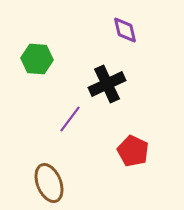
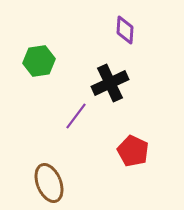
purple diamond: rotated 16 degrees clockwise
green hexagon: moved 2 px right, 2 px down; rotated 12 degrees counterclockwise
black cross: moved 3 px right, 1 px up
purple line: moved 6 px right, 3 px up
